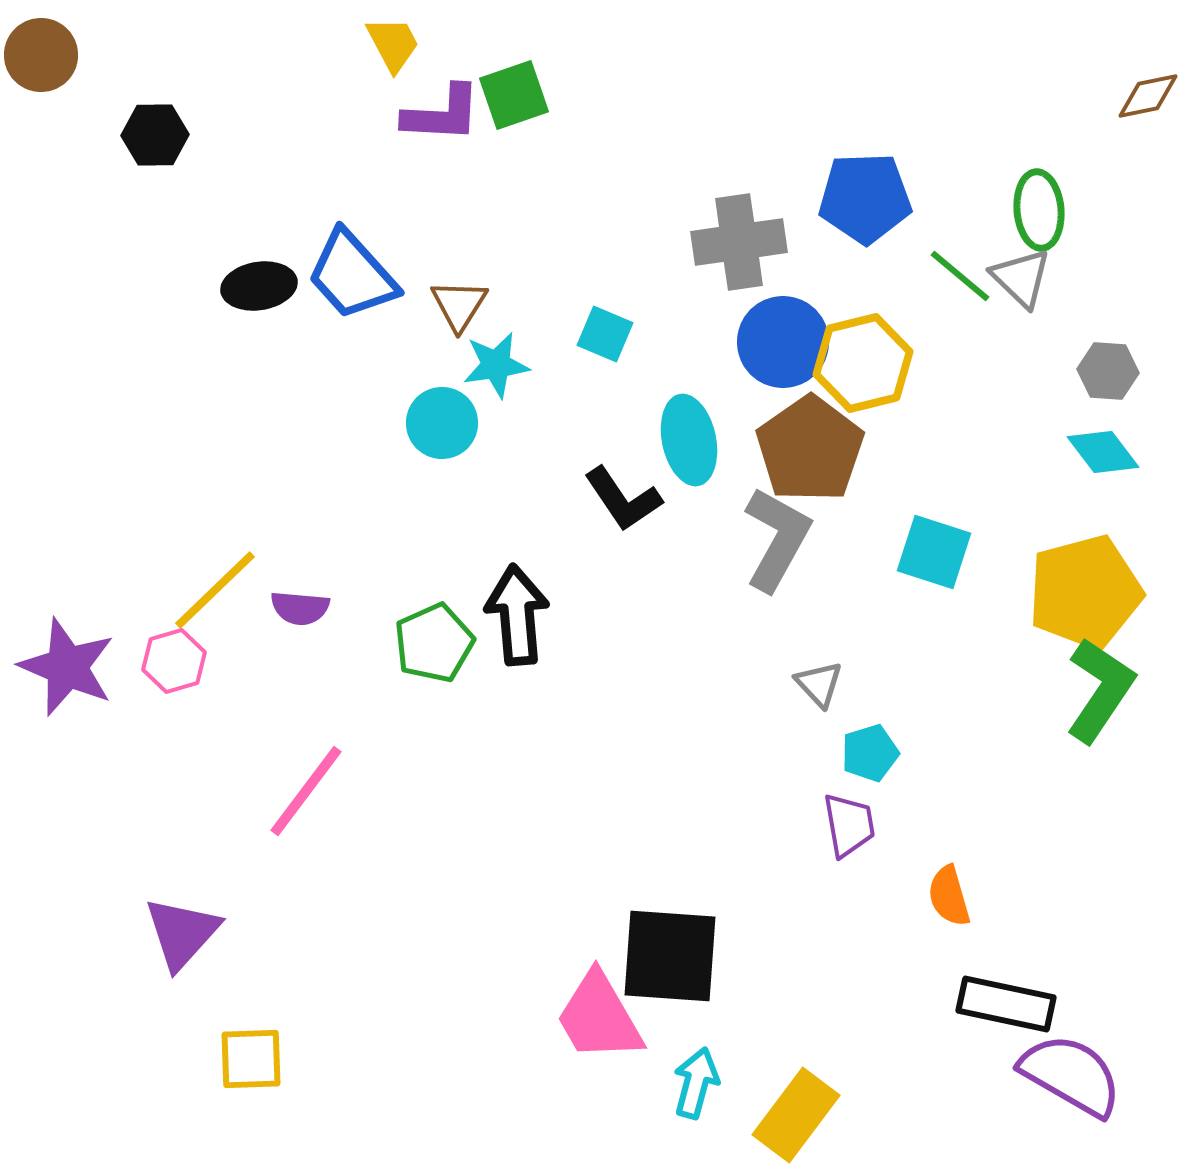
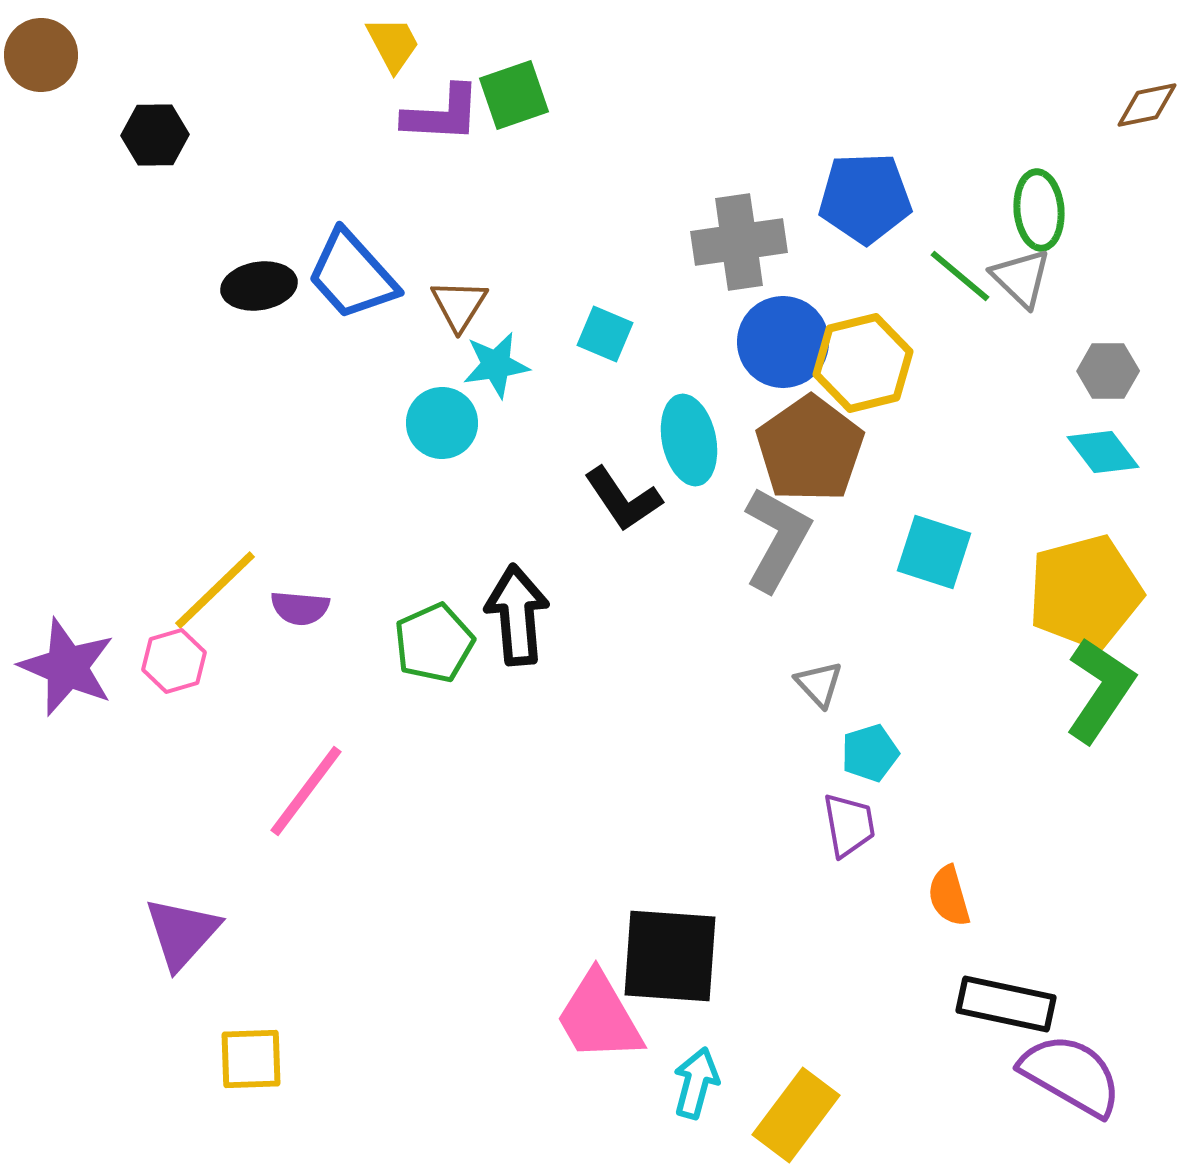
brown diamond at (1148, 96): moved 1 px left, 9 px down
gray hexagon at (1108, 371): rotated 4 degrees counterclockwise
